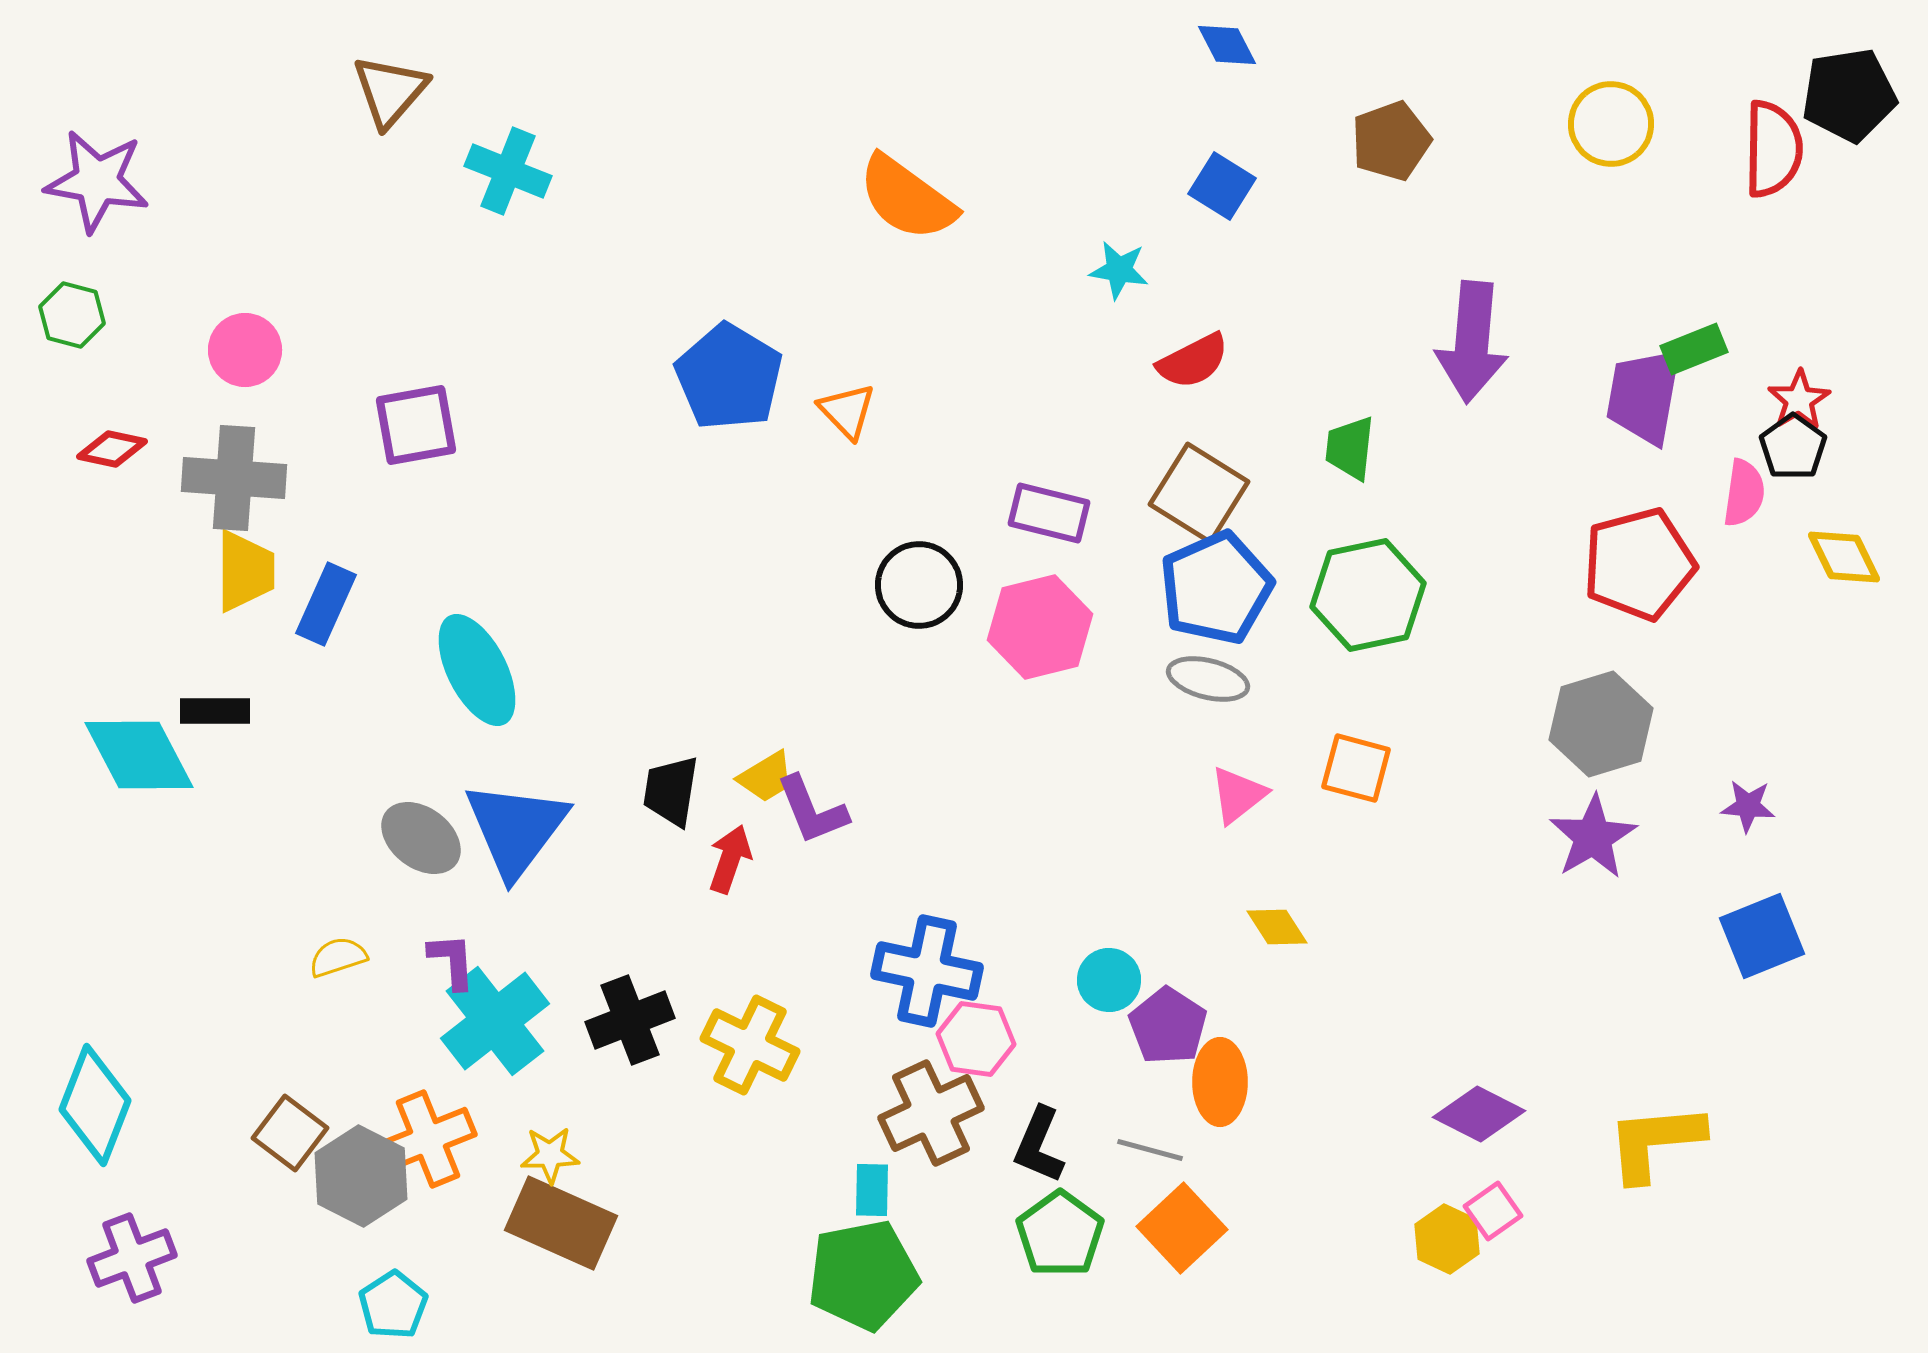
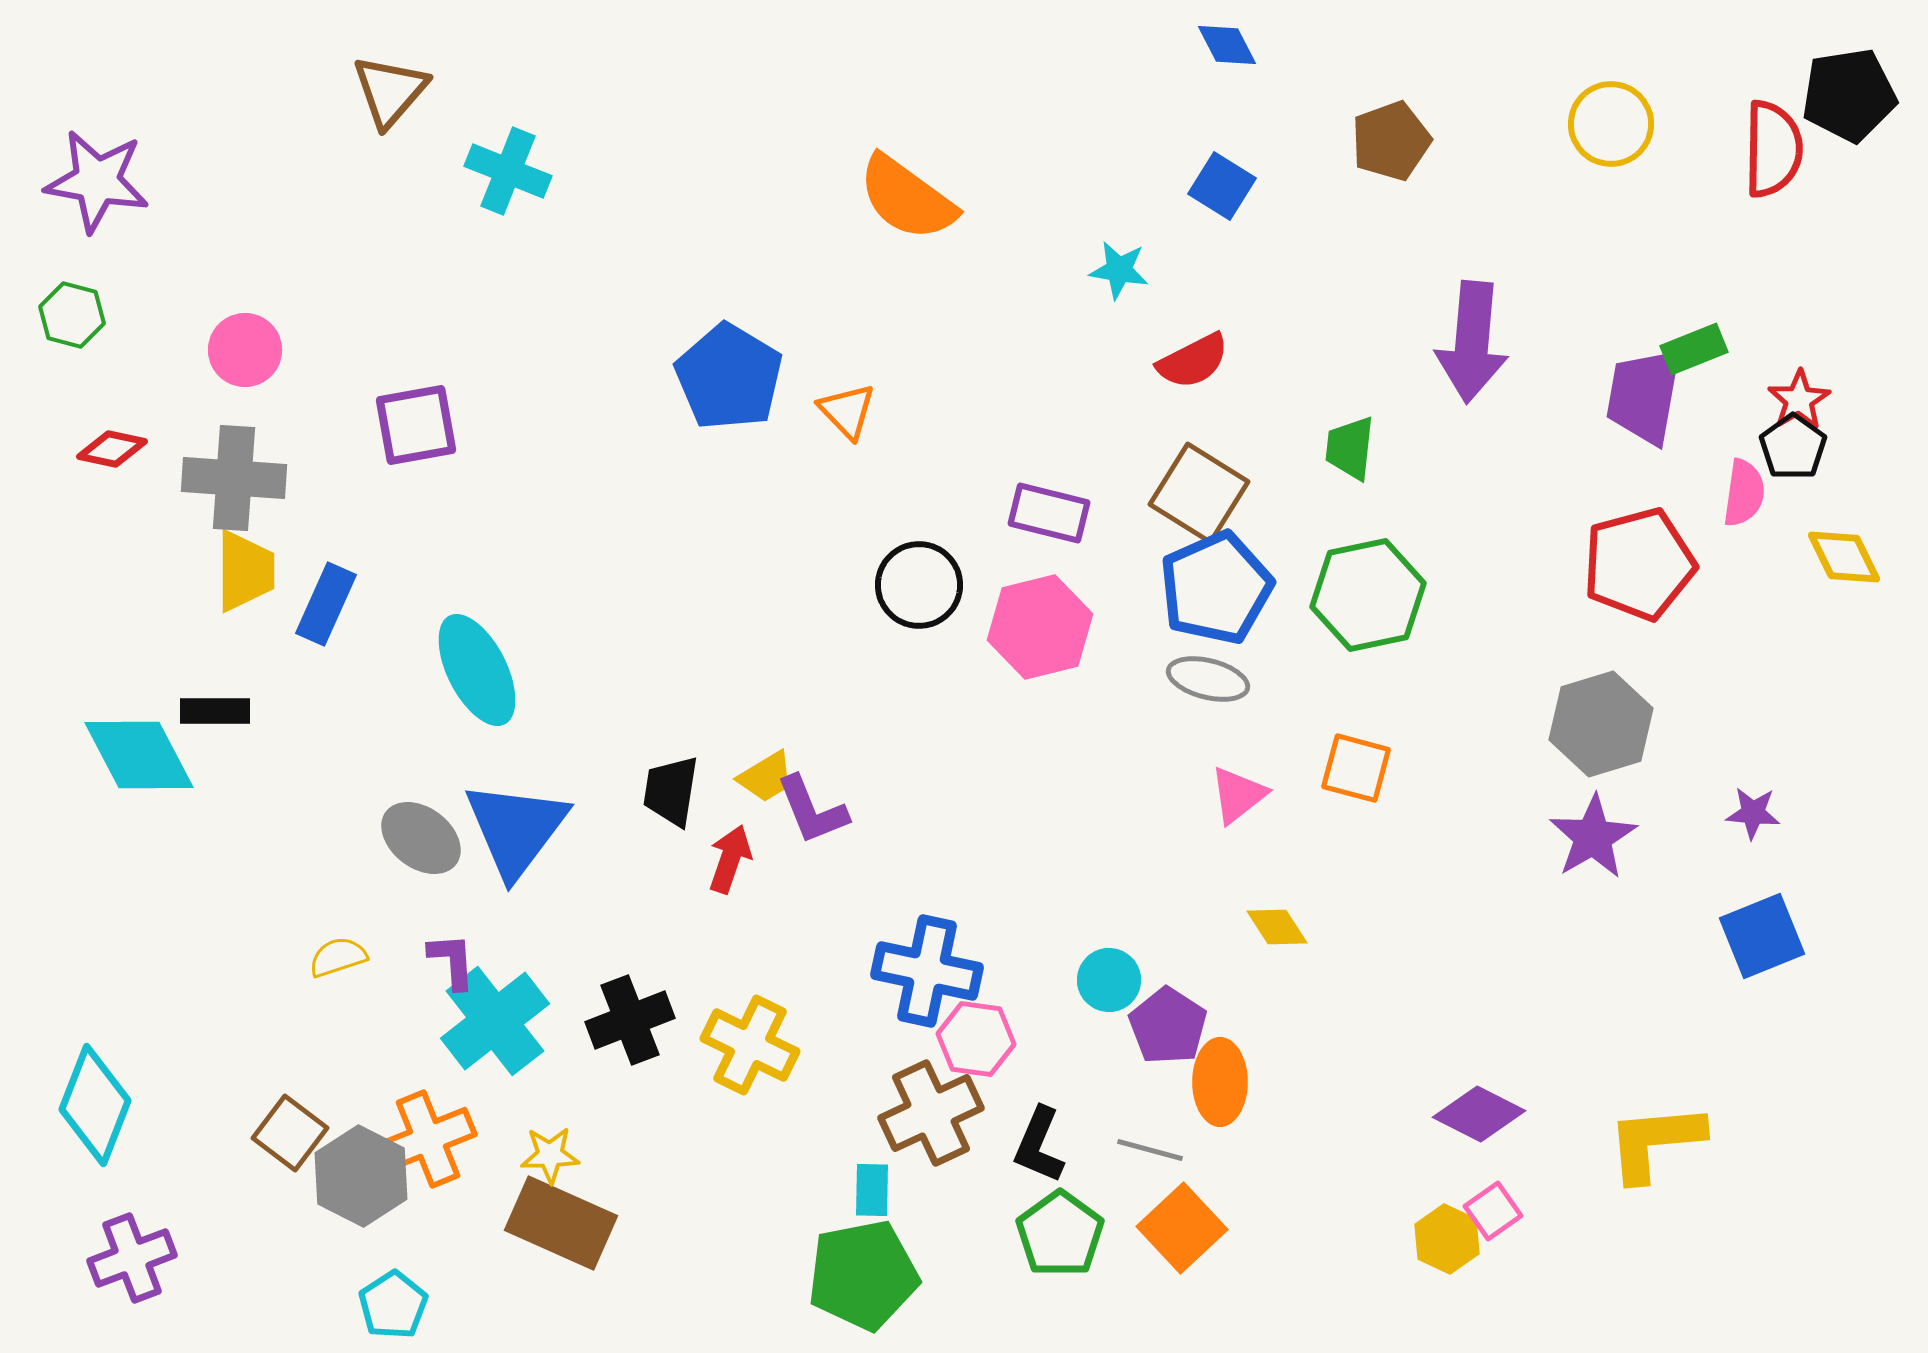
purple star at (1748, 806): moved 5 px right, 7 px down
